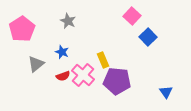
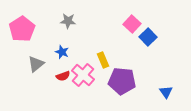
pink square: moved 8 px down
gray star: rotated 21 degrees counterclockwise
purple pentagon: moved 5 px right
